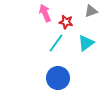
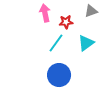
pink arrow: rotated 12 degrees clockwise
red star: rotated 16 degrees counterclockwise
blue circle: moved 1 px right, 3 px up
